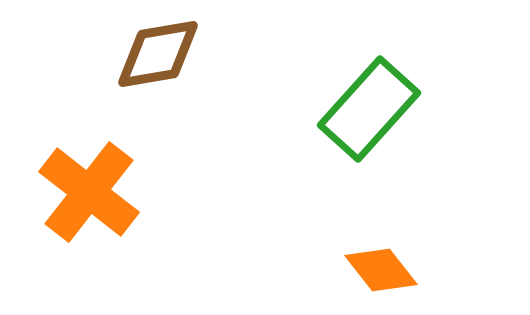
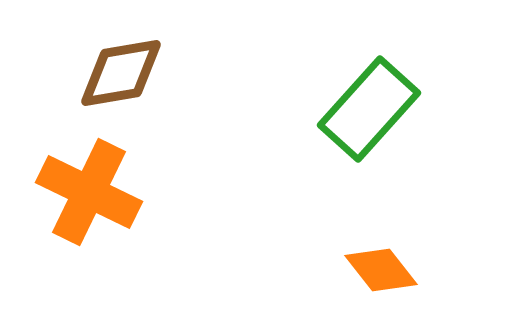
brown diamond: moved 37 px left, 19 px down
orange cross: rotated 12 degrees counterclockwise
